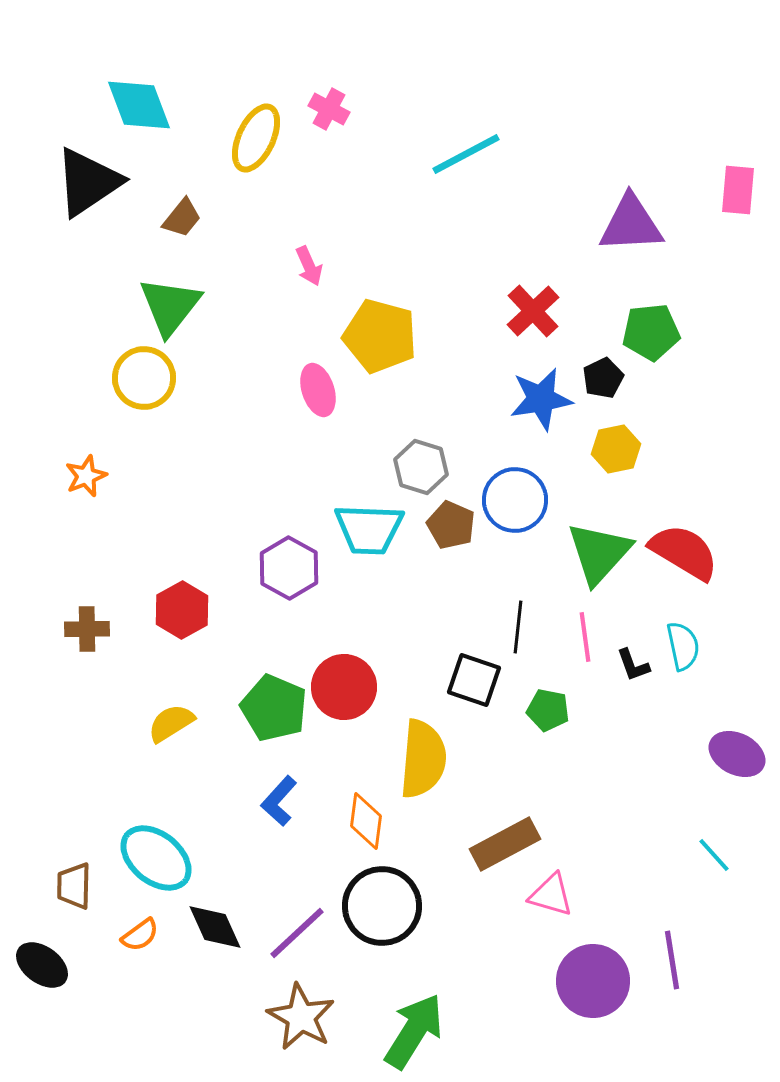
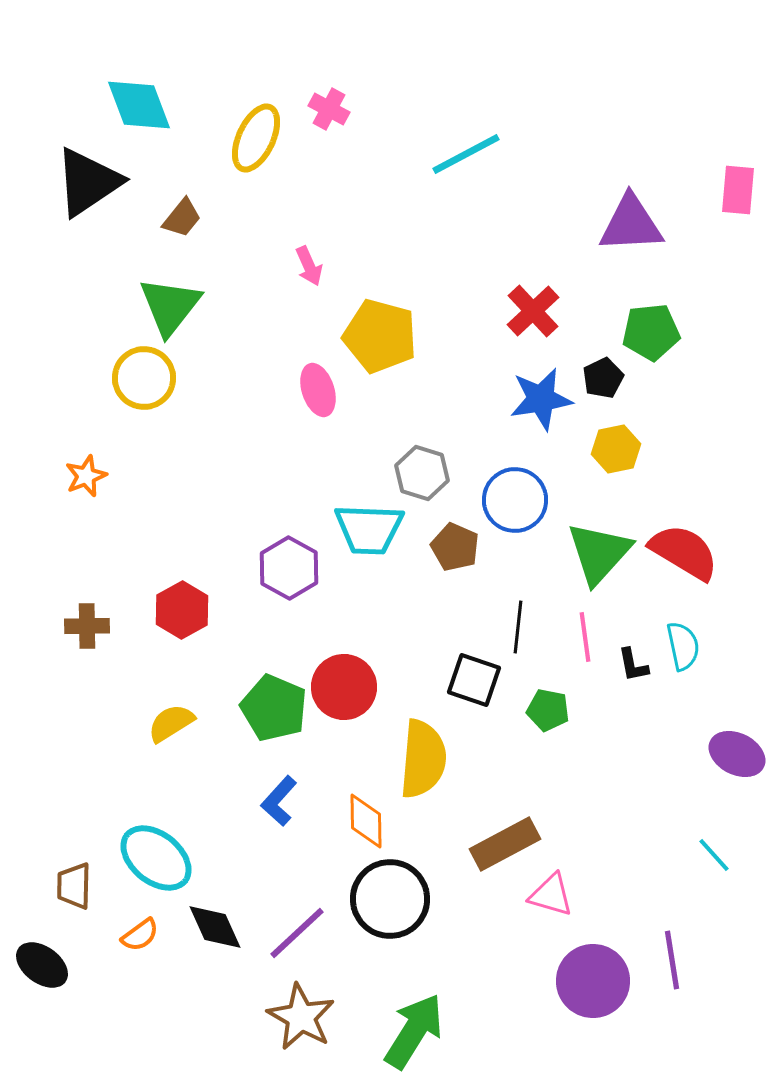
gray hexagon at (421, 467): moved 1 px right, 6 px down
brown pentagon at (451, 525): moved 4 px right, 22 px down
brown cross at (87, 629): moved 3 px up
black L-shape at (633, 665): rotated 9 degrees clockwise
orange diamond at (366, 821): rotated 8 degrees counterclockwise
black circle at (382, 906): moved 8 px right, 7 px up
